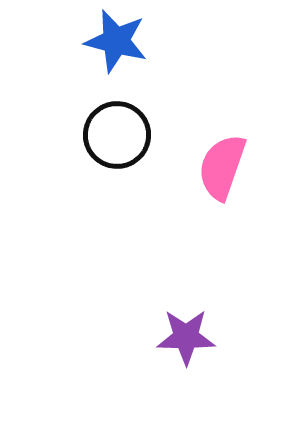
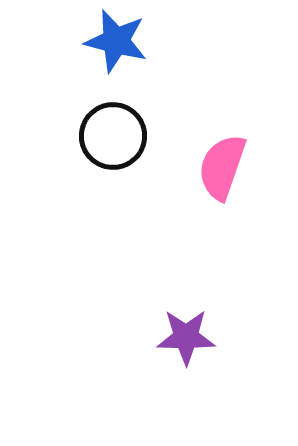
black circle: moved 4 px left, 1 px down
